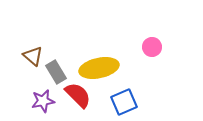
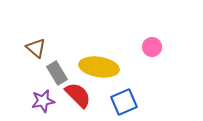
brown triangle: moved 3 px right, 8 px up
yellow ellipse: moved 1 px up; rotated 21 degrees clockwise
gray rectangle: moved 1 px right, 1 px down
